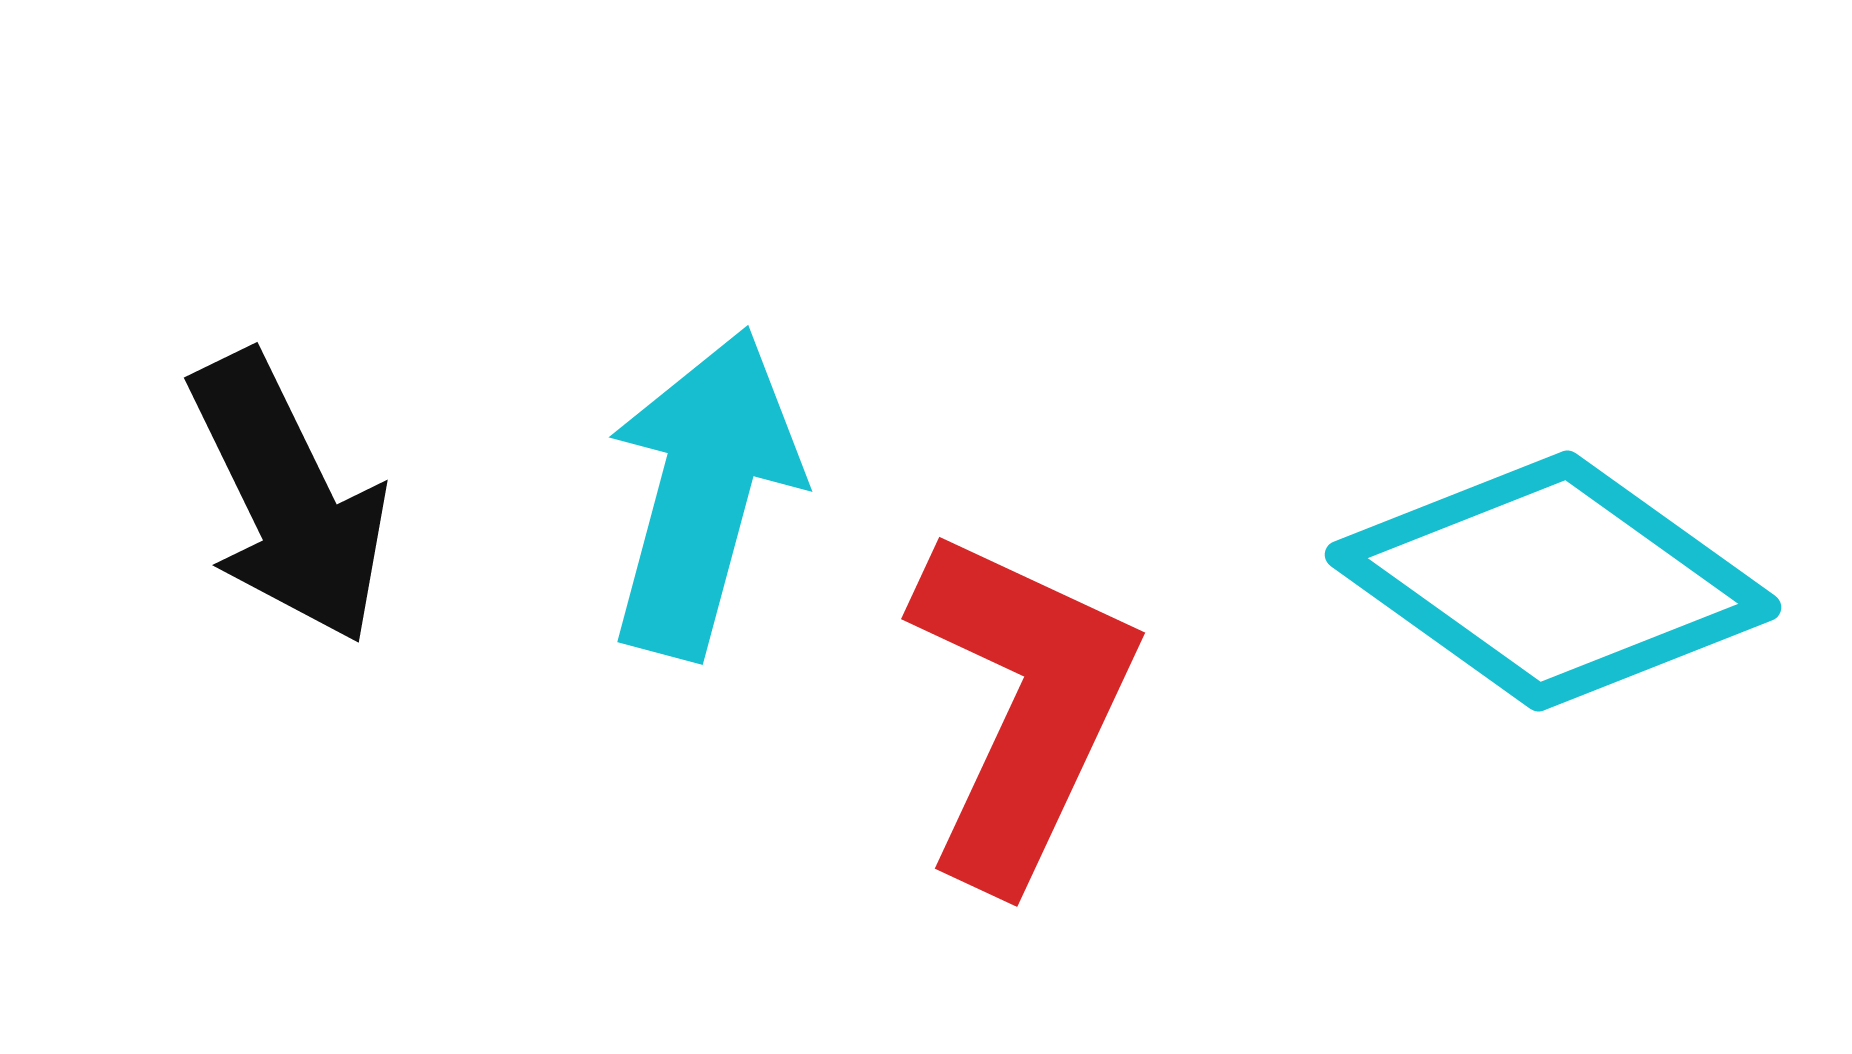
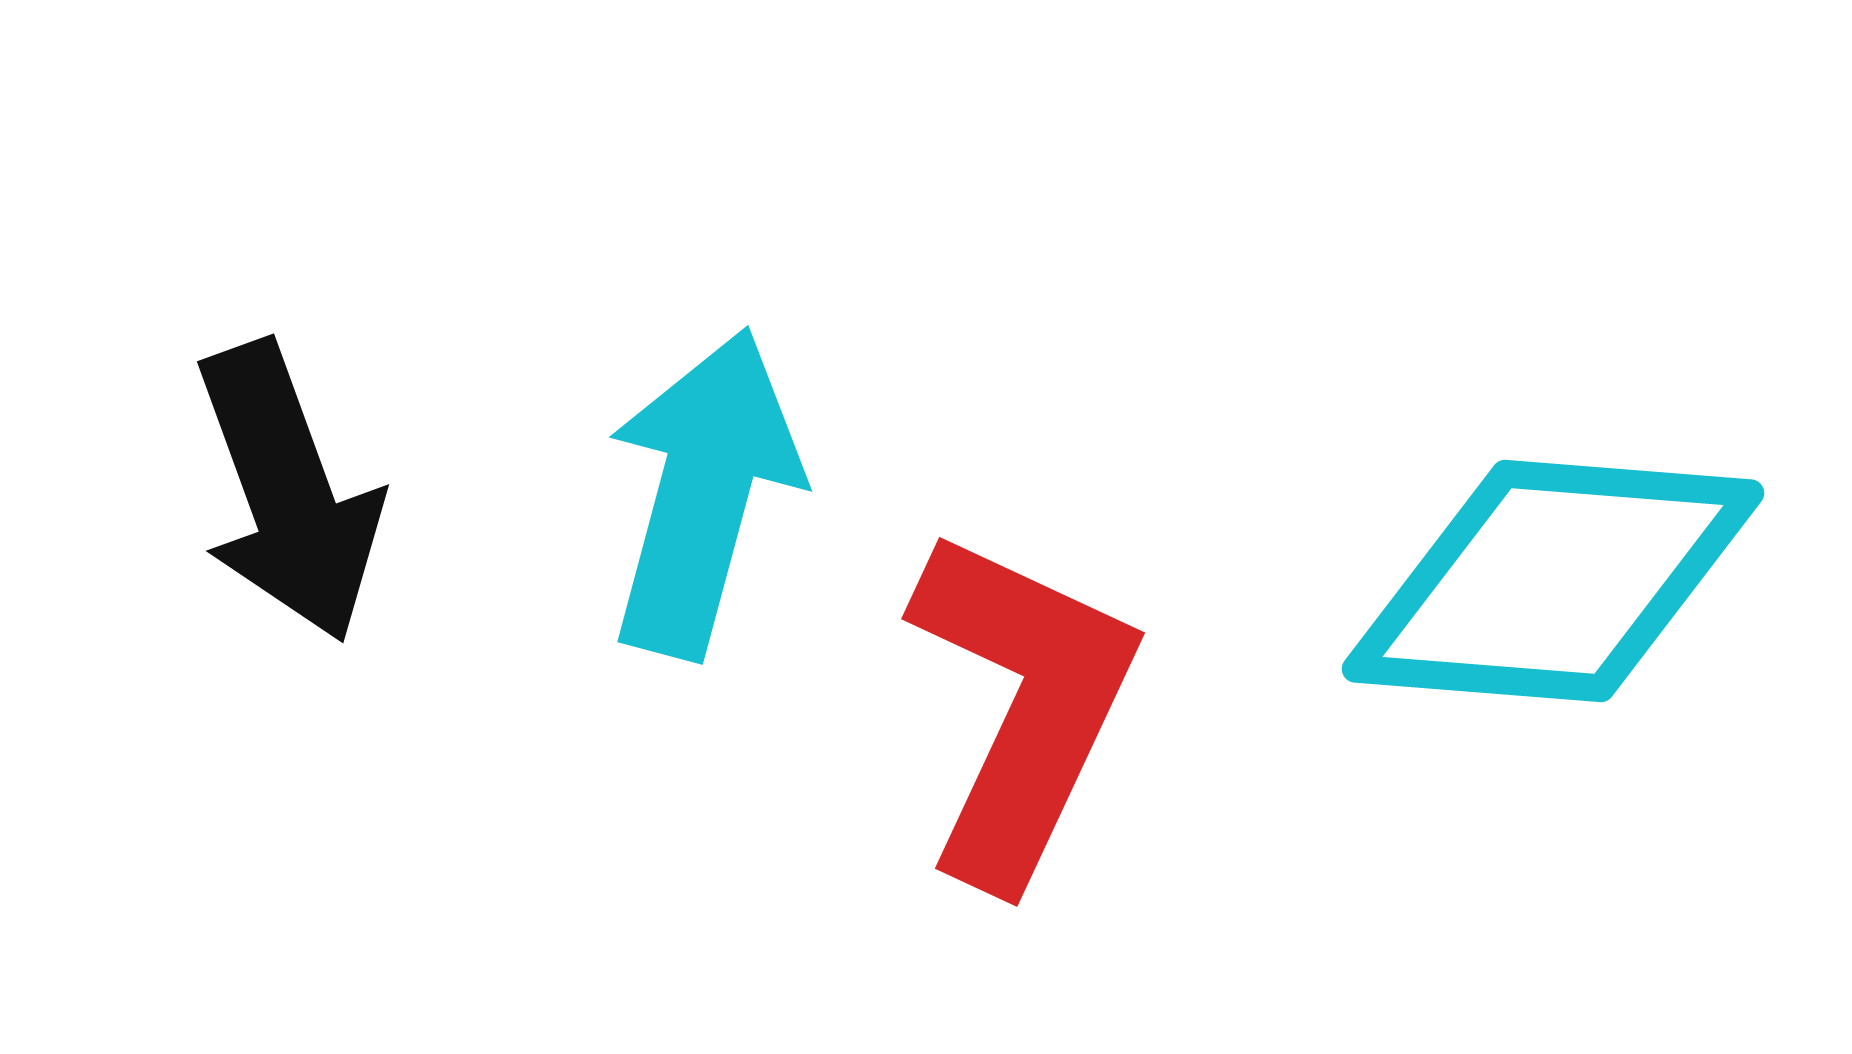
black arrow: moved 6 px up; rotated 6 degrees clockwise
cyan diamond: rotated 31 degrees counterclockwise
